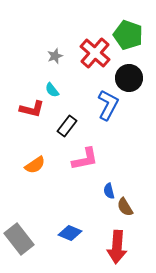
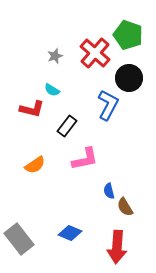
cyan semicircle: rotated 21 degrees counterclockwise
